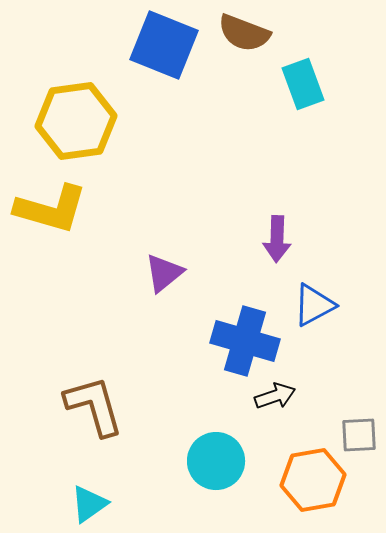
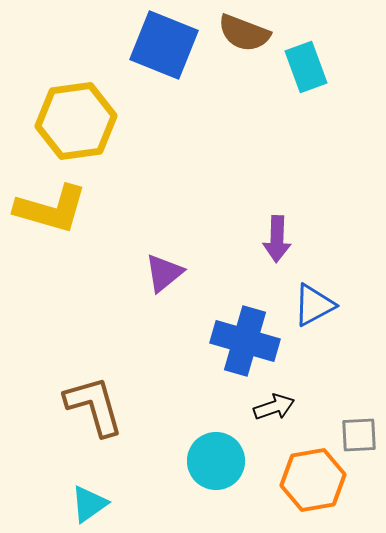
cyan rectangle: moved 3 px right, 17 px up
black arrow: moved 1 px left, 11 px down
